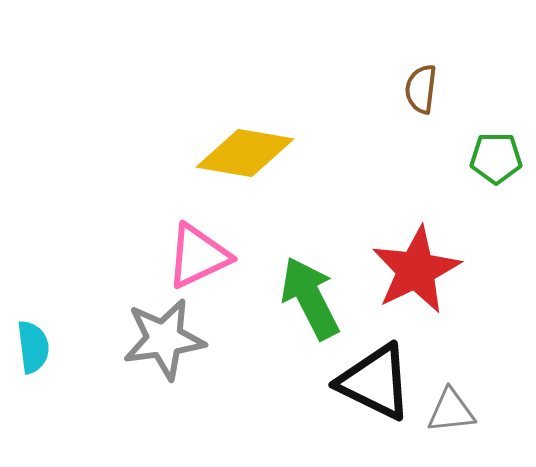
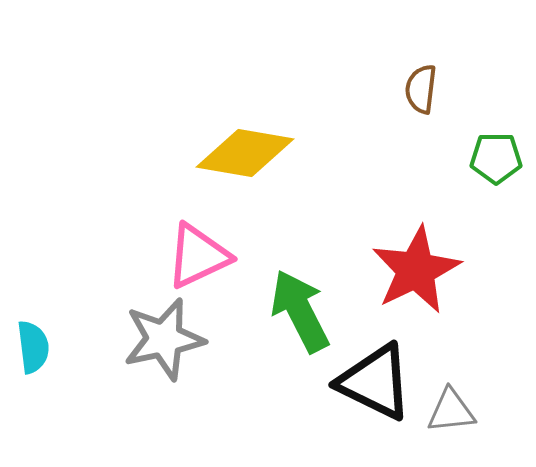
green arrow: moved 10 px left, 13 px down
gray star: rotated 4 degrees counterclockwise
